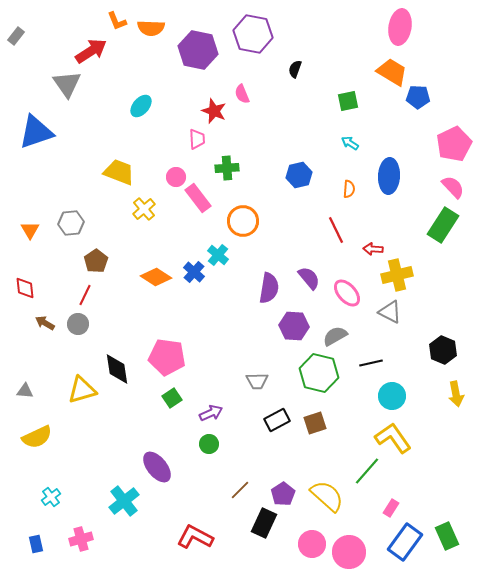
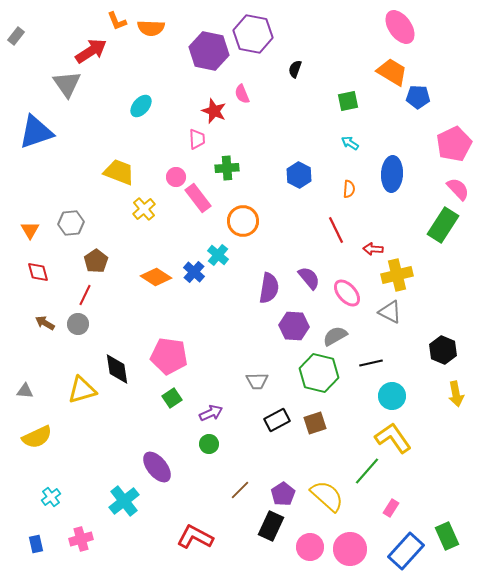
pink ellipse at (400, 27): rotated 44 degrees counterclockwise
purple hexagon at (198, 50): moved 11 px right, 1 px down
blue hexagon at (299, 175): rotated 20 degrees counterclockwise
blue ellipse at (389, 176): moved 3 px right, 2 px up
pink semicircle at (453, 187): moved 5 px right, 2 px down
red diamond at (25, 288): moved 13 px right, 16 px up; rotated 10 degrees counterclockwise
pink pentagon at (167, 357): moved 2 px right, 1 px up
black rectangle at (264, 523): moved 7 px right, 3 px down
blue rectangle at (405, 542): moved 1 px right, 9 px down; rotated 6 degrees clockwise
pink circle at (312, 544): moved 2 px left, 3 px down
pink circle at (349, 552): moved 1 px right, 3 px up
